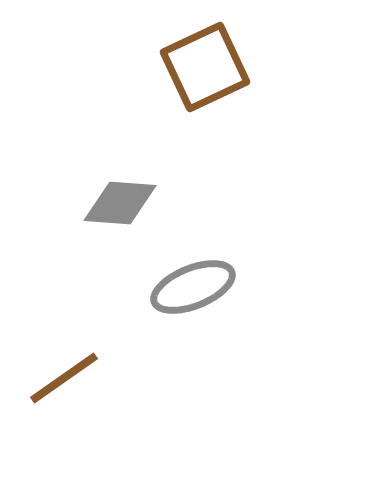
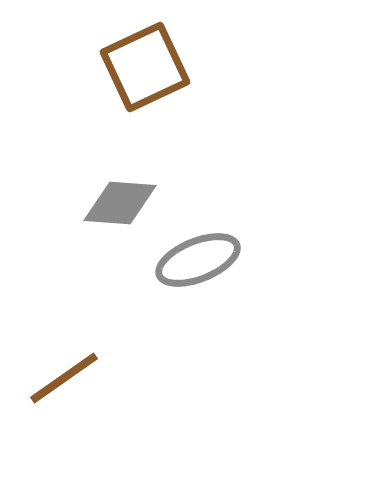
brown square: moved 60 px left
gray ellipse: moved 5 px right, 27 px up
